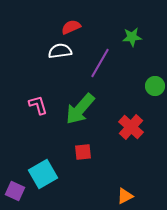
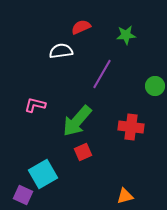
red semicircle: moved 10 px right
green star: moved 6 px left, 2 px up
white semicircle: moved 1 px right
purple line: moved 2 px right, 11 px down
pink L-shape: moved 3 px left; rotated 60 degrees counterclockwise
green arrow: moved 3 px left, 12 px down
red cross: rotated 35 degrees counterclockwise
red square: rotated 18 degrees counterclockwise
purple square: moved 8 px right, 4 px down
orange triangle: rotated 12 degrees clockwise
